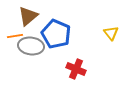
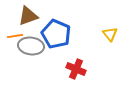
brown triangle: rotated 20 degrees clockwise
yellow triangle: moved 1 px left, 1 px down
